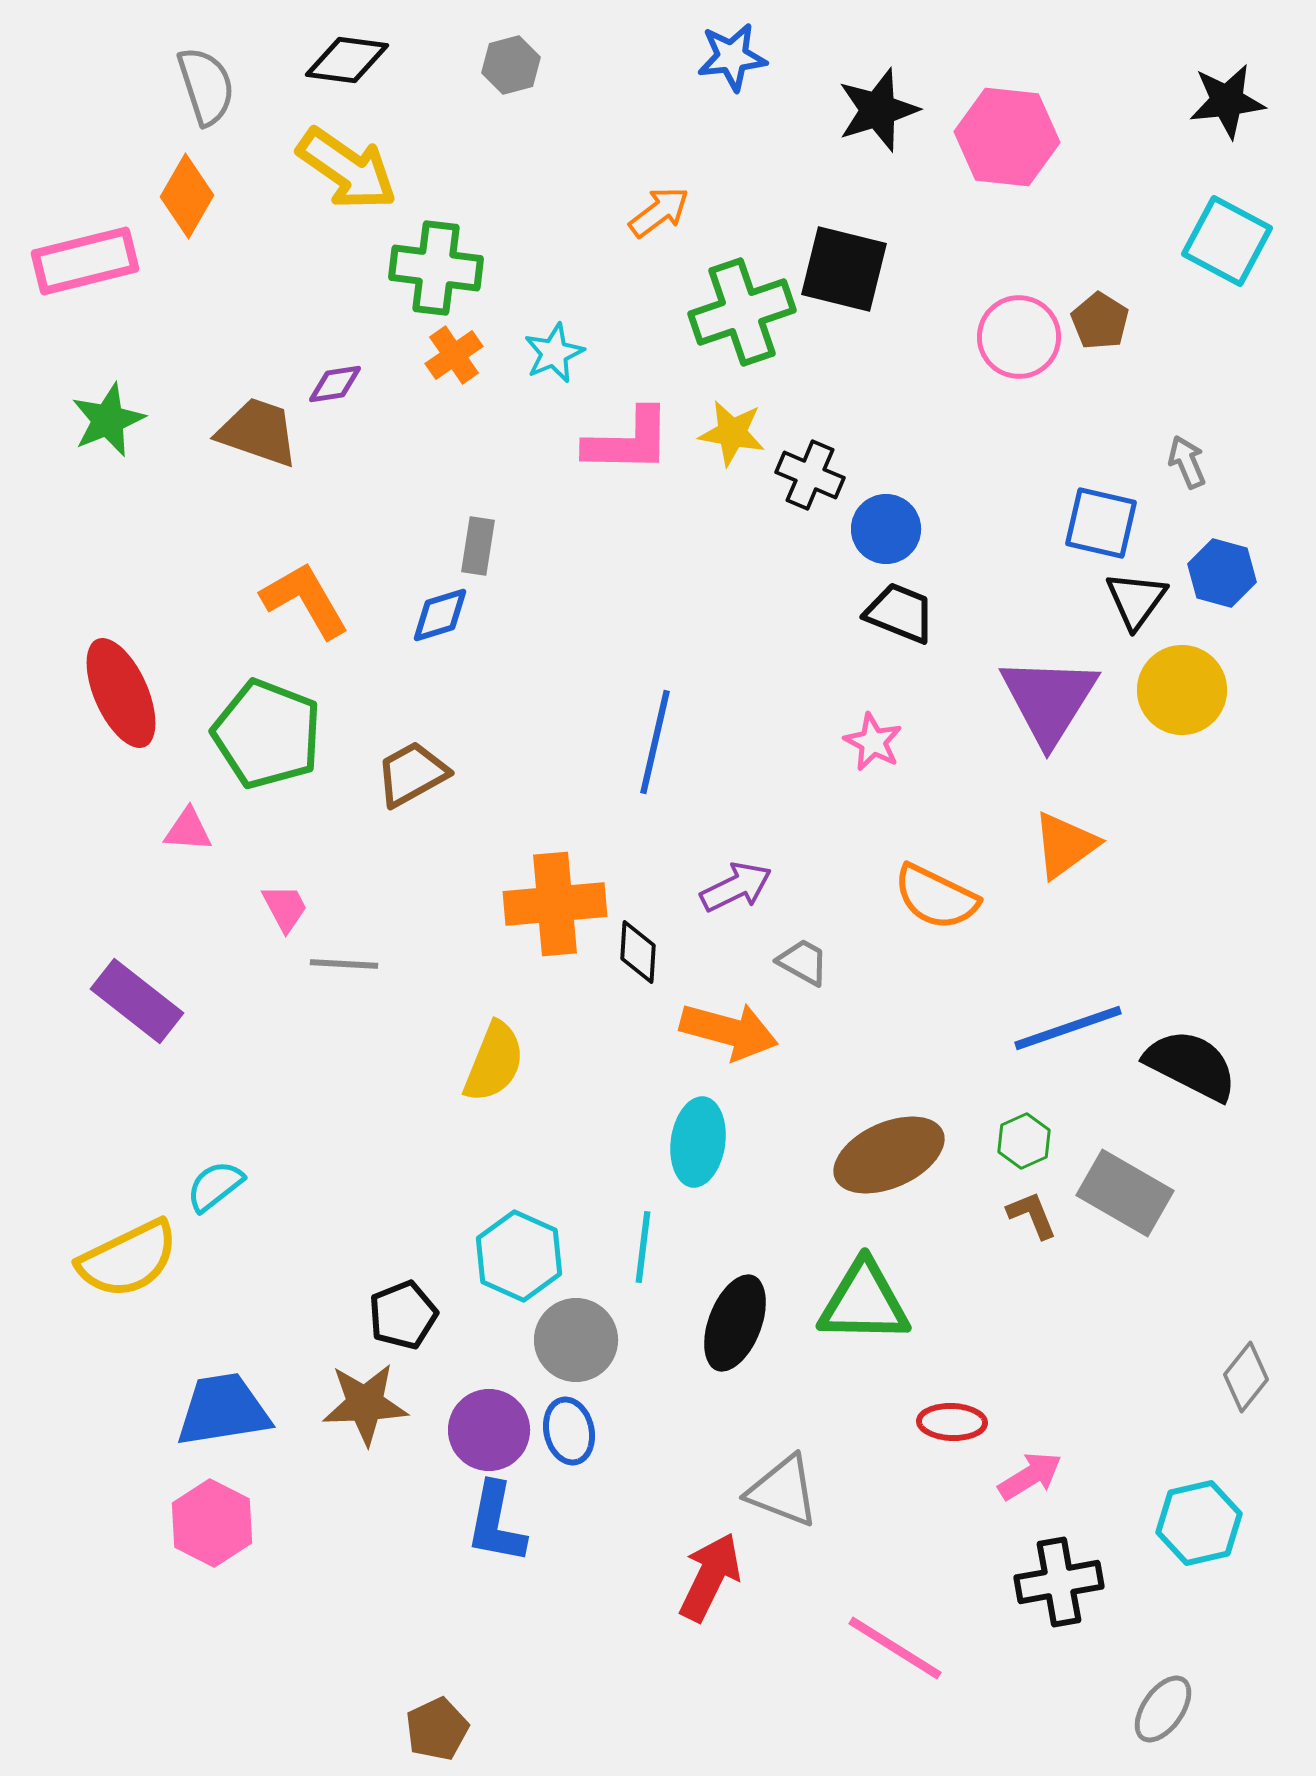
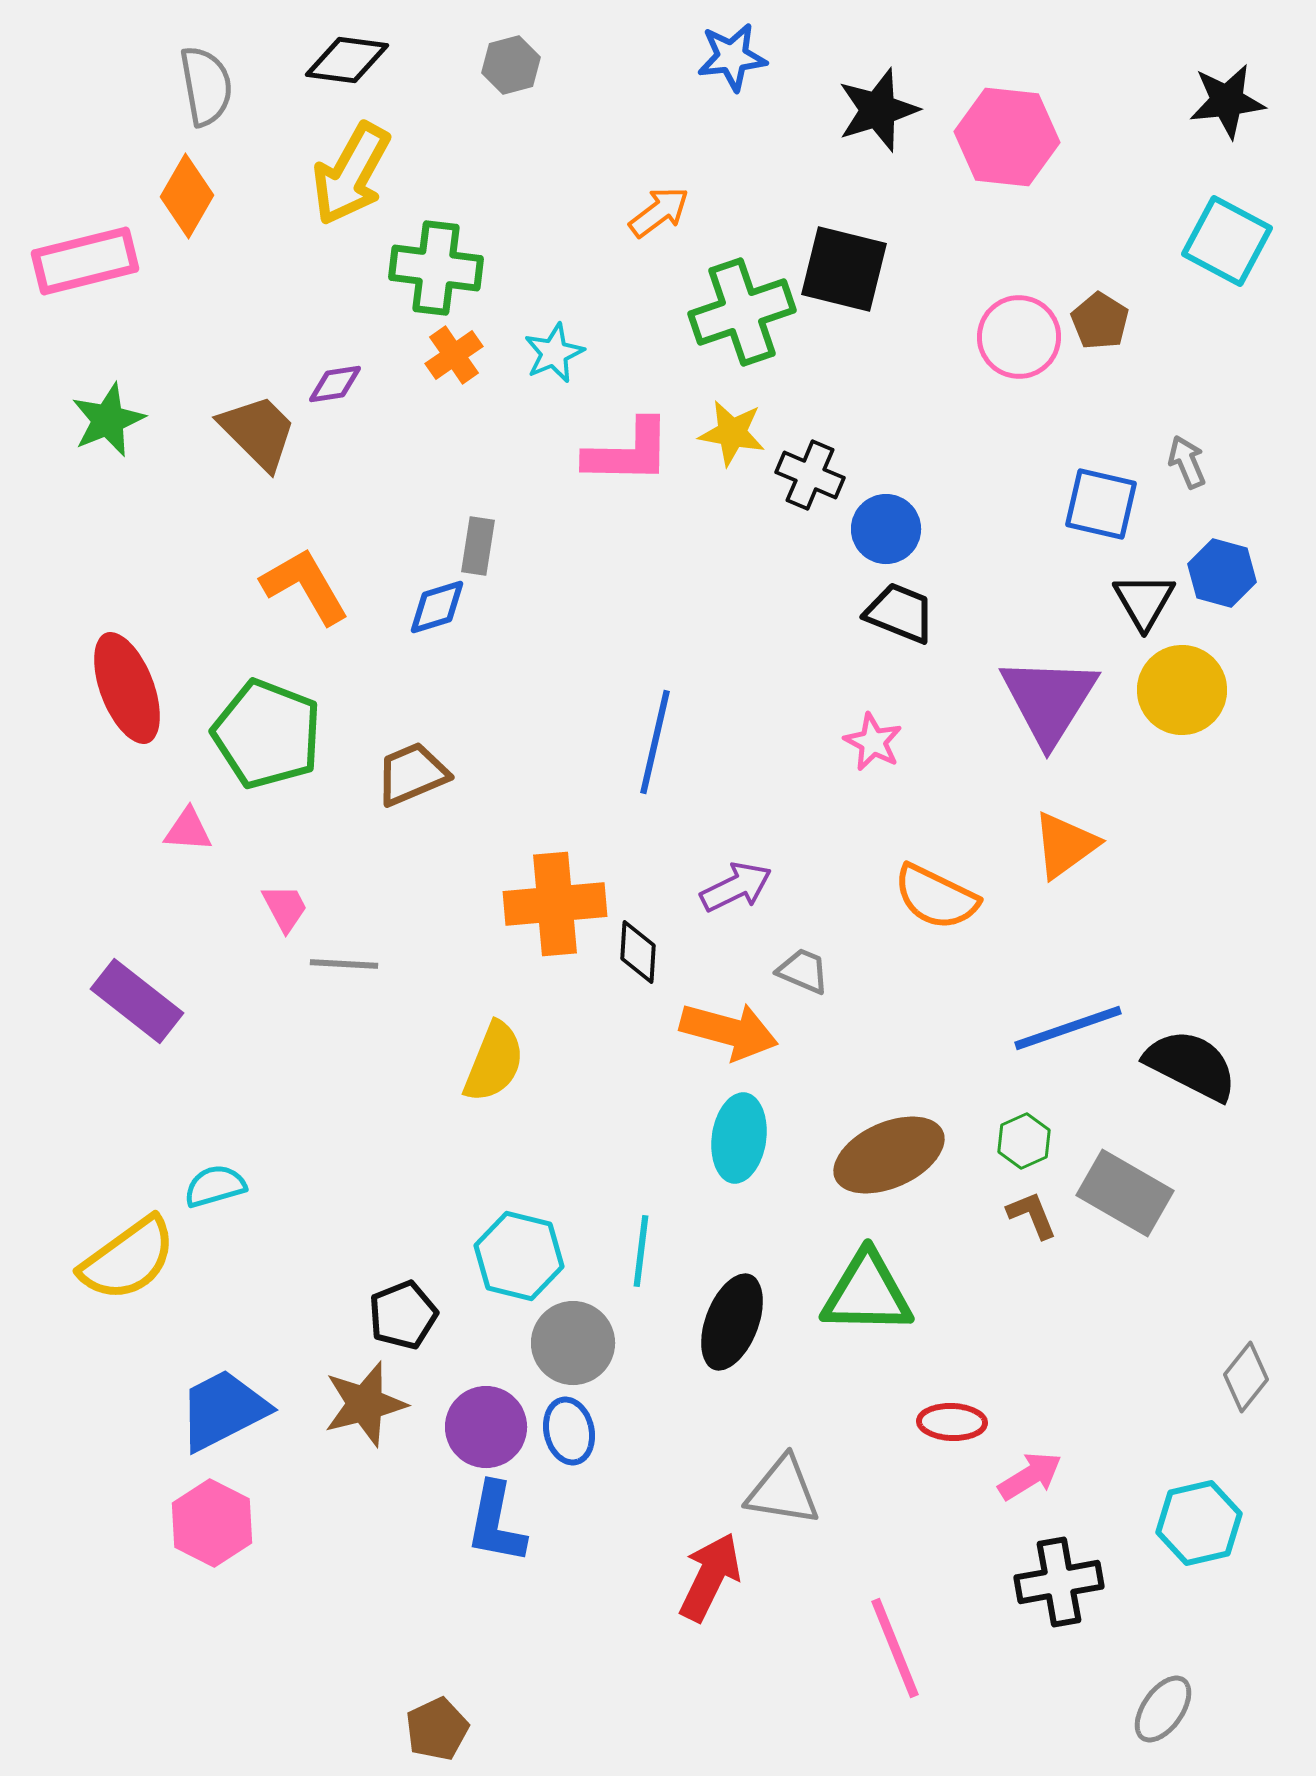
gray semicircle at (206, 86): rotated 8 degrees clockwise
yellow arrow at (347, 169): moved 4 px right, 5 px down; rotated 84 degrees clockwise
brown trapezoid at (258, 432): rotated 26 degrees clockwise
pink L-shape at (628, 441): moved 11 px down
blue square at (1101, 523): moved 19 px up
orange L-shape at (305, 600): moved 14 px up
black triangle at (1136, 600): moved 8 px right, 1 px down; rotated 6 degrees counterclockwise
blue diamond at (440, 615): moved 3 px left, 8 px up
red ellipse at (121, 693): moved 6 px right, 5 px up; rotated 3 degrees clockwise
brown trapezoid at (412, 774): rotated 6 degrees clockwise
gray trapezoid at (803, 962): moved 9 px down; rotated 6 degrees counterclockwise
cyan ellipse at (698, 1142): moved 41 px right, 4 px up
cyan semicircle at (215, 1186): rotated 22 degrees clockwise
cyan line at (643, 1247): moved 2 px left, 4 px down
cyan hexagon at (519, 1256): rotated 10 degrees counterclockwise
yellow semicircle at (128, 1259): rotated 10 degrees counterclockwise
green triangle at (864, 1302): moved 3 px right, 9 px up
black ellipse at (735, 1323): moved 3 px left, 1 px up
gray circle at (576, 1340): moved 3 px left, 3 px down
brown star at (365, 1404): rotated 12 degrees counterclockwise
blue trapezoid at (223, 1410): rotated 18 degrees counterclockwise
purple circle at (489, 1430): moved 3 px left, 3 px up
gray triangle at (783, 1491): rotated 12 degrees counterclockwise
pink line at (895, 1648): rotated 36 degrees clockwise
